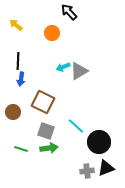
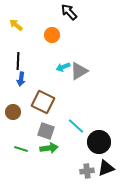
orange circle: moved 2 px down
